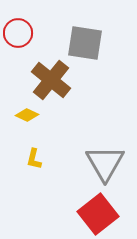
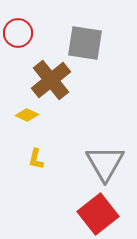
brown cross: rotated 12 degrees clockwise
yellow L-shape: moved 2 px right
